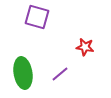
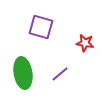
purple square: moved 4 px right, 10 px down
red star: moved 4 px up
